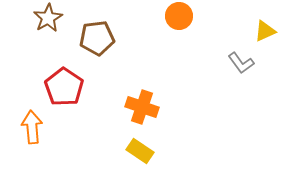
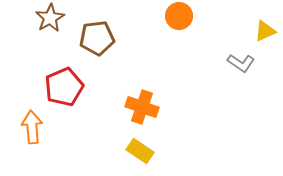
brown star: moved 2 px right
gray L-shape: rotated 20 degrees counterclockwise
red pentagon: rotated 15 degrees clockwise
